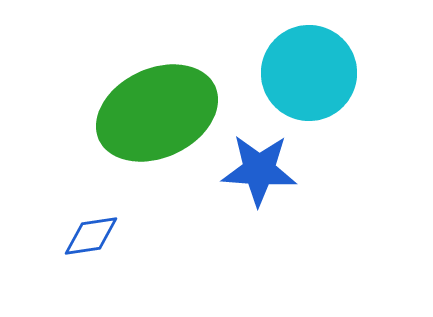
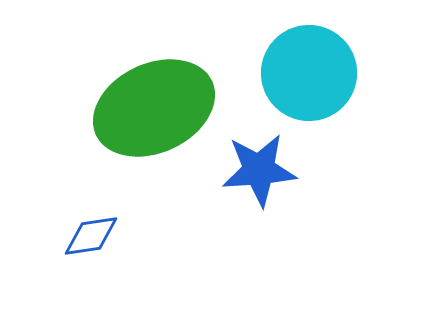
green ellipse: moved 3 px left, 5 px up
blue star: rotated 8 degrees counterclockwise
